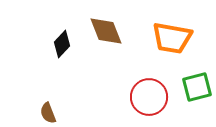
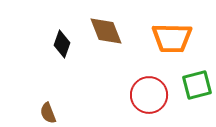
orange trapezoid: rotated 9 degrees counterclockwise
black diamond: rotated 24 degrees counterclockwise
green square: moved 2 px up
red circle: moved 2 px up
